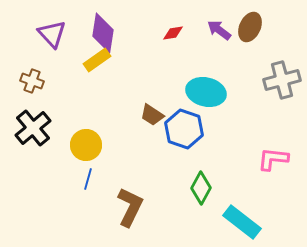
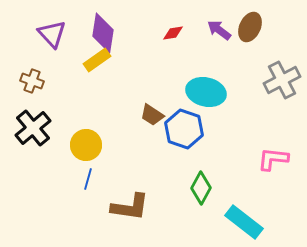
gray cross: rotated 12 degrees counterclockwise
brown L-shape: rotated 72 degrees clockwise
cyan rectangle: moved 2 px right
